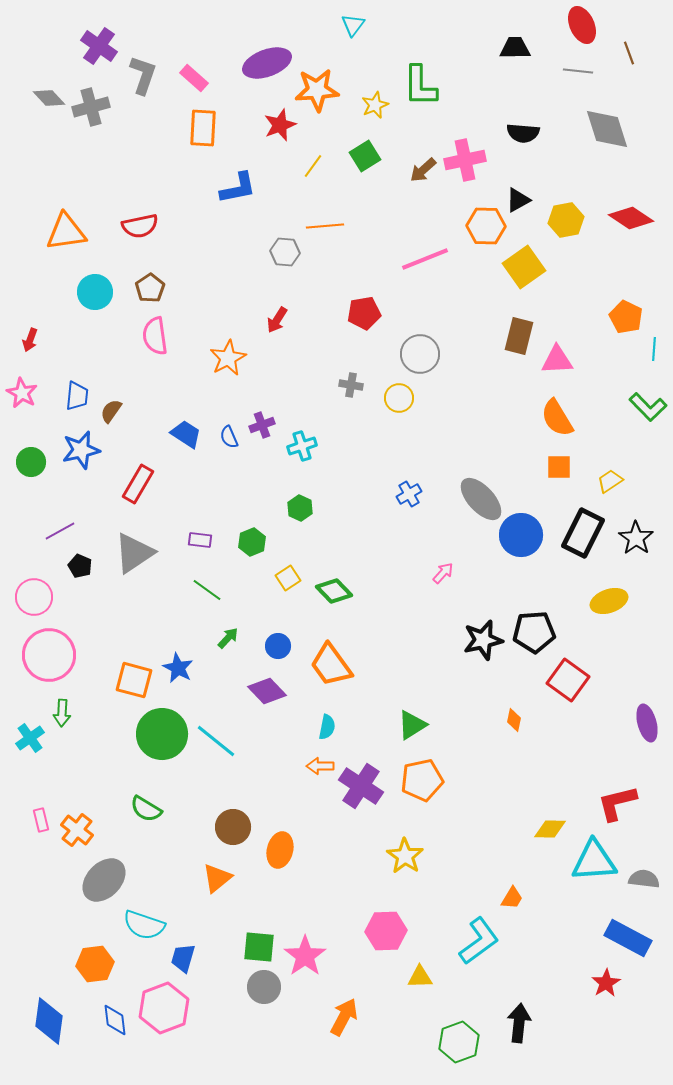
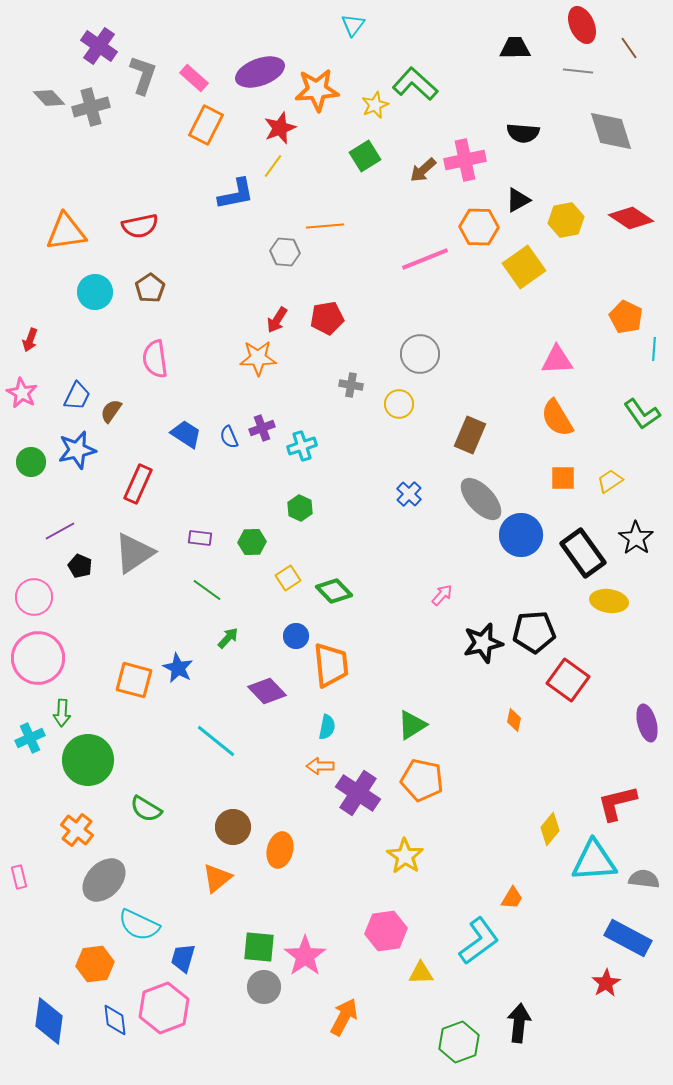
brown line at (629, 53): moved 5 px up; rotated 15 degrees counterclockwise
purple ellipse at (267, 63): moved 7 px left, 9 px down
green L-shape at (420, 86): moved 5 px left, 2 px up; rotated 132 degrees clockwise
red star at (280, 125): moved 3 px down
orange rectangle at (203, 128): moved 3 px right, 3 px up; rotated 24 degrees clockwise
gray diamond at (607, 129): moved 4 px right, 2 px down
yellow line at (313, 166): moved 40 px left
blue L-shape at (238, 188): moved 2 px left, 6 px down
orange hexagon at (486, 226): moved 7 px left, 1 px down
red pentagon at (364, 313): moved 37 px left, 5 px down
pink semicircle at (155, 336): moved 23 px down
brown rectangle at (519, 336): moved 49 px left, 99 px down; rotated 9 degrees clockwise
orange star at (228, 358): moved 30 px right; rotated 27 degrees clockwise
blue trapezoid at (77, 396): rotated 20 degrees clockwise
yellow circle at (399, 398): moved 6 px down
green L-shape at (648, 407): moved 6 px left, 7 px down; rotated 9 degrees clockwise
purple cross at (262, 425): moved 3 px down
blue star at (81, 450): moved 4 px left
orange square at (559, 467): moved 4 px right, 11 px down
red rectangle at (138, 484): rotated 6 degrees counterclockwise
blue cross at (409, 494): rotated 15 degrees counterclockwise
black rectangle at (583, 533): moved 20 px down; rotated 63 degrees counterclockwise
purple rectangle at (200, 540): moved 2 px up
green hexagon at (252, 542): rotated 20 degrees clockwise
pink arrow at (443, 573): moved 1 px left, 22 px down
yellow ellipse at (609, 601): rotated 27 degrees clockwise
black star at (483, 640): moved 3 px down
blue circle at (278, 646): moved 18 px right, 10 px up
pink circle at (49, 655): moved 11 px left, 3 px down
orange trapezoid at (331, 665): rotated 150 degrees counterclockwise
green circle at (162, 734): moved 74 px left, 26 px down
cyan cross at (30, 738): rotated 12 degrees clockwise
orange pentagon at (422, 780): rotated 24 degrees clockwise
purple cross at (361, 786): moved 3 px left, 7 px down
pink rectangle at (41, 820): moved 22 px left, 57 px down
yellow diamond at (550, 829): rotated 52 degrees counterclockwise
cyan semicircle at (144, 925): moved 5 px left; rotated 6 degrees clockwise
pink hexagon at (386, 931): rotated 6 degrees counterclockwise
yellow triangle at (420, 977): moved 1 px right, 4 px up
